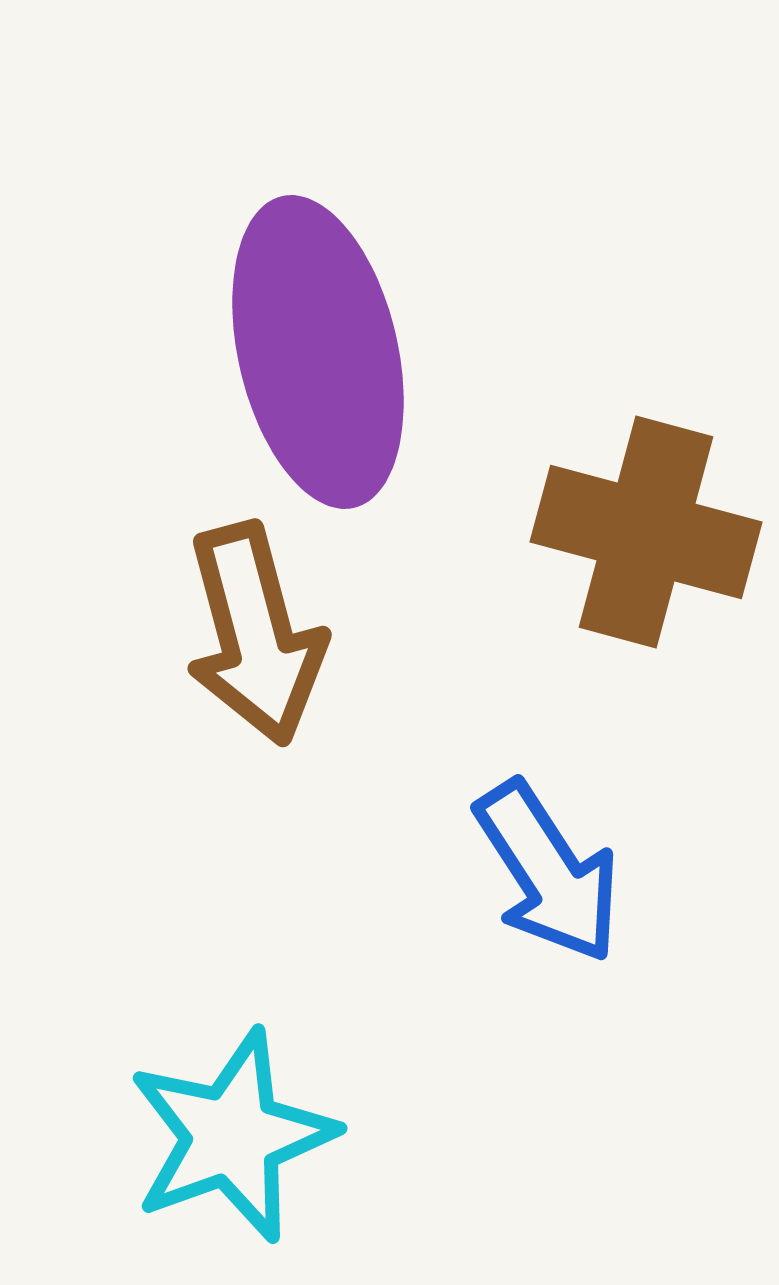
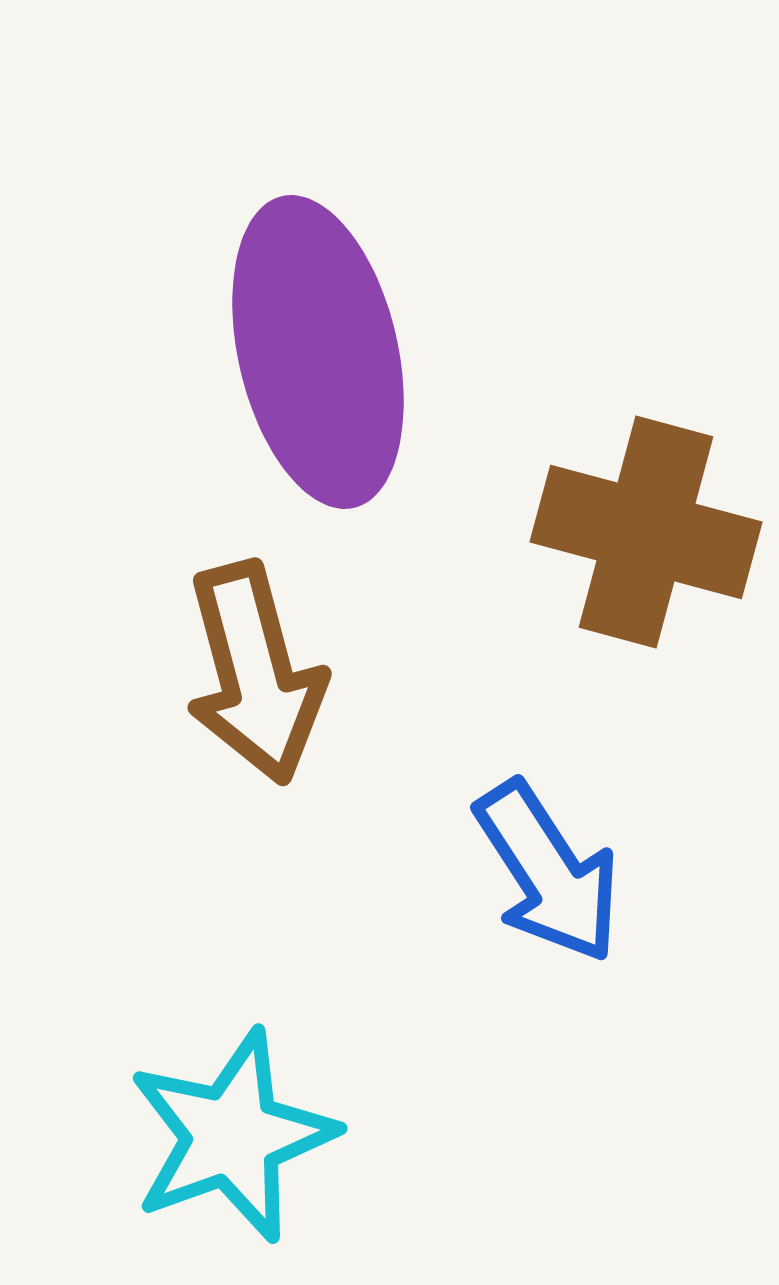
brown arrow: moved 39 px down
